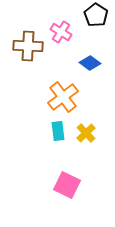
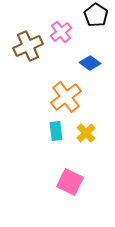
pink cross: rotated 20 degrees clockwise
brown cross: rotated 28 degrees counterclockwise
orange cross: moved 3 px right
cyan rectangle: moved 2 px left
pink square: moved 3 px right, 3 px up
